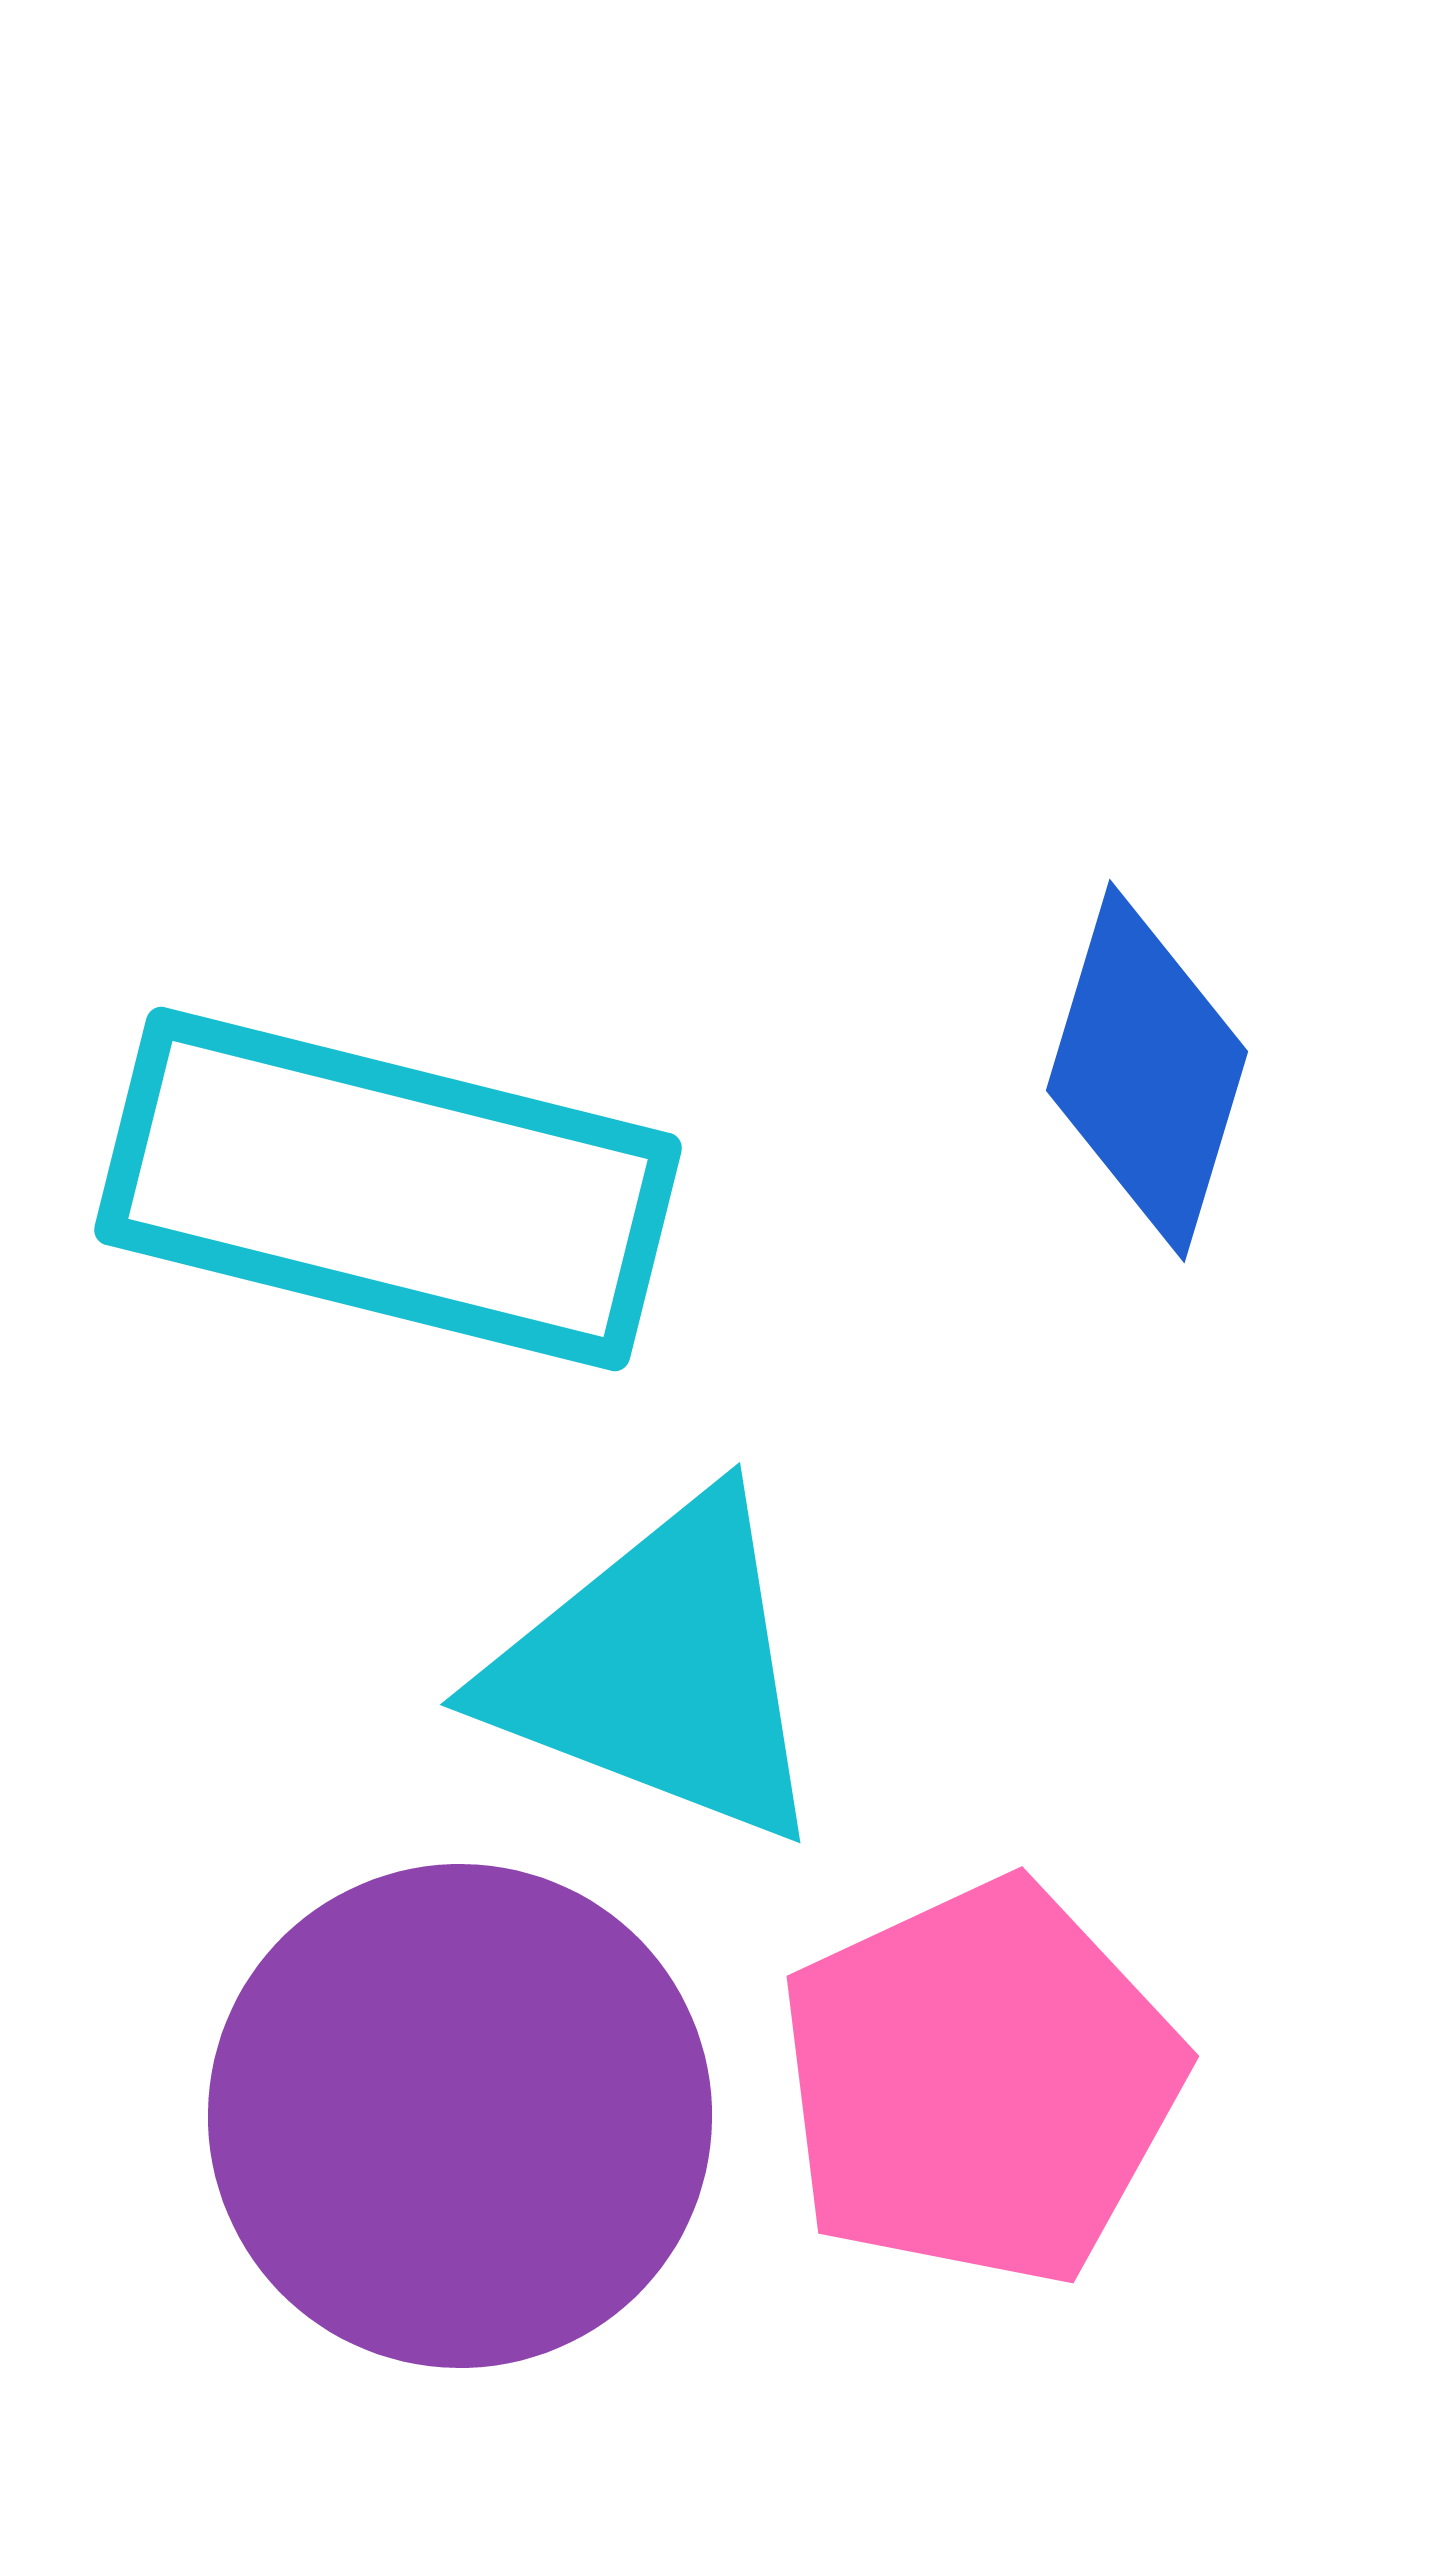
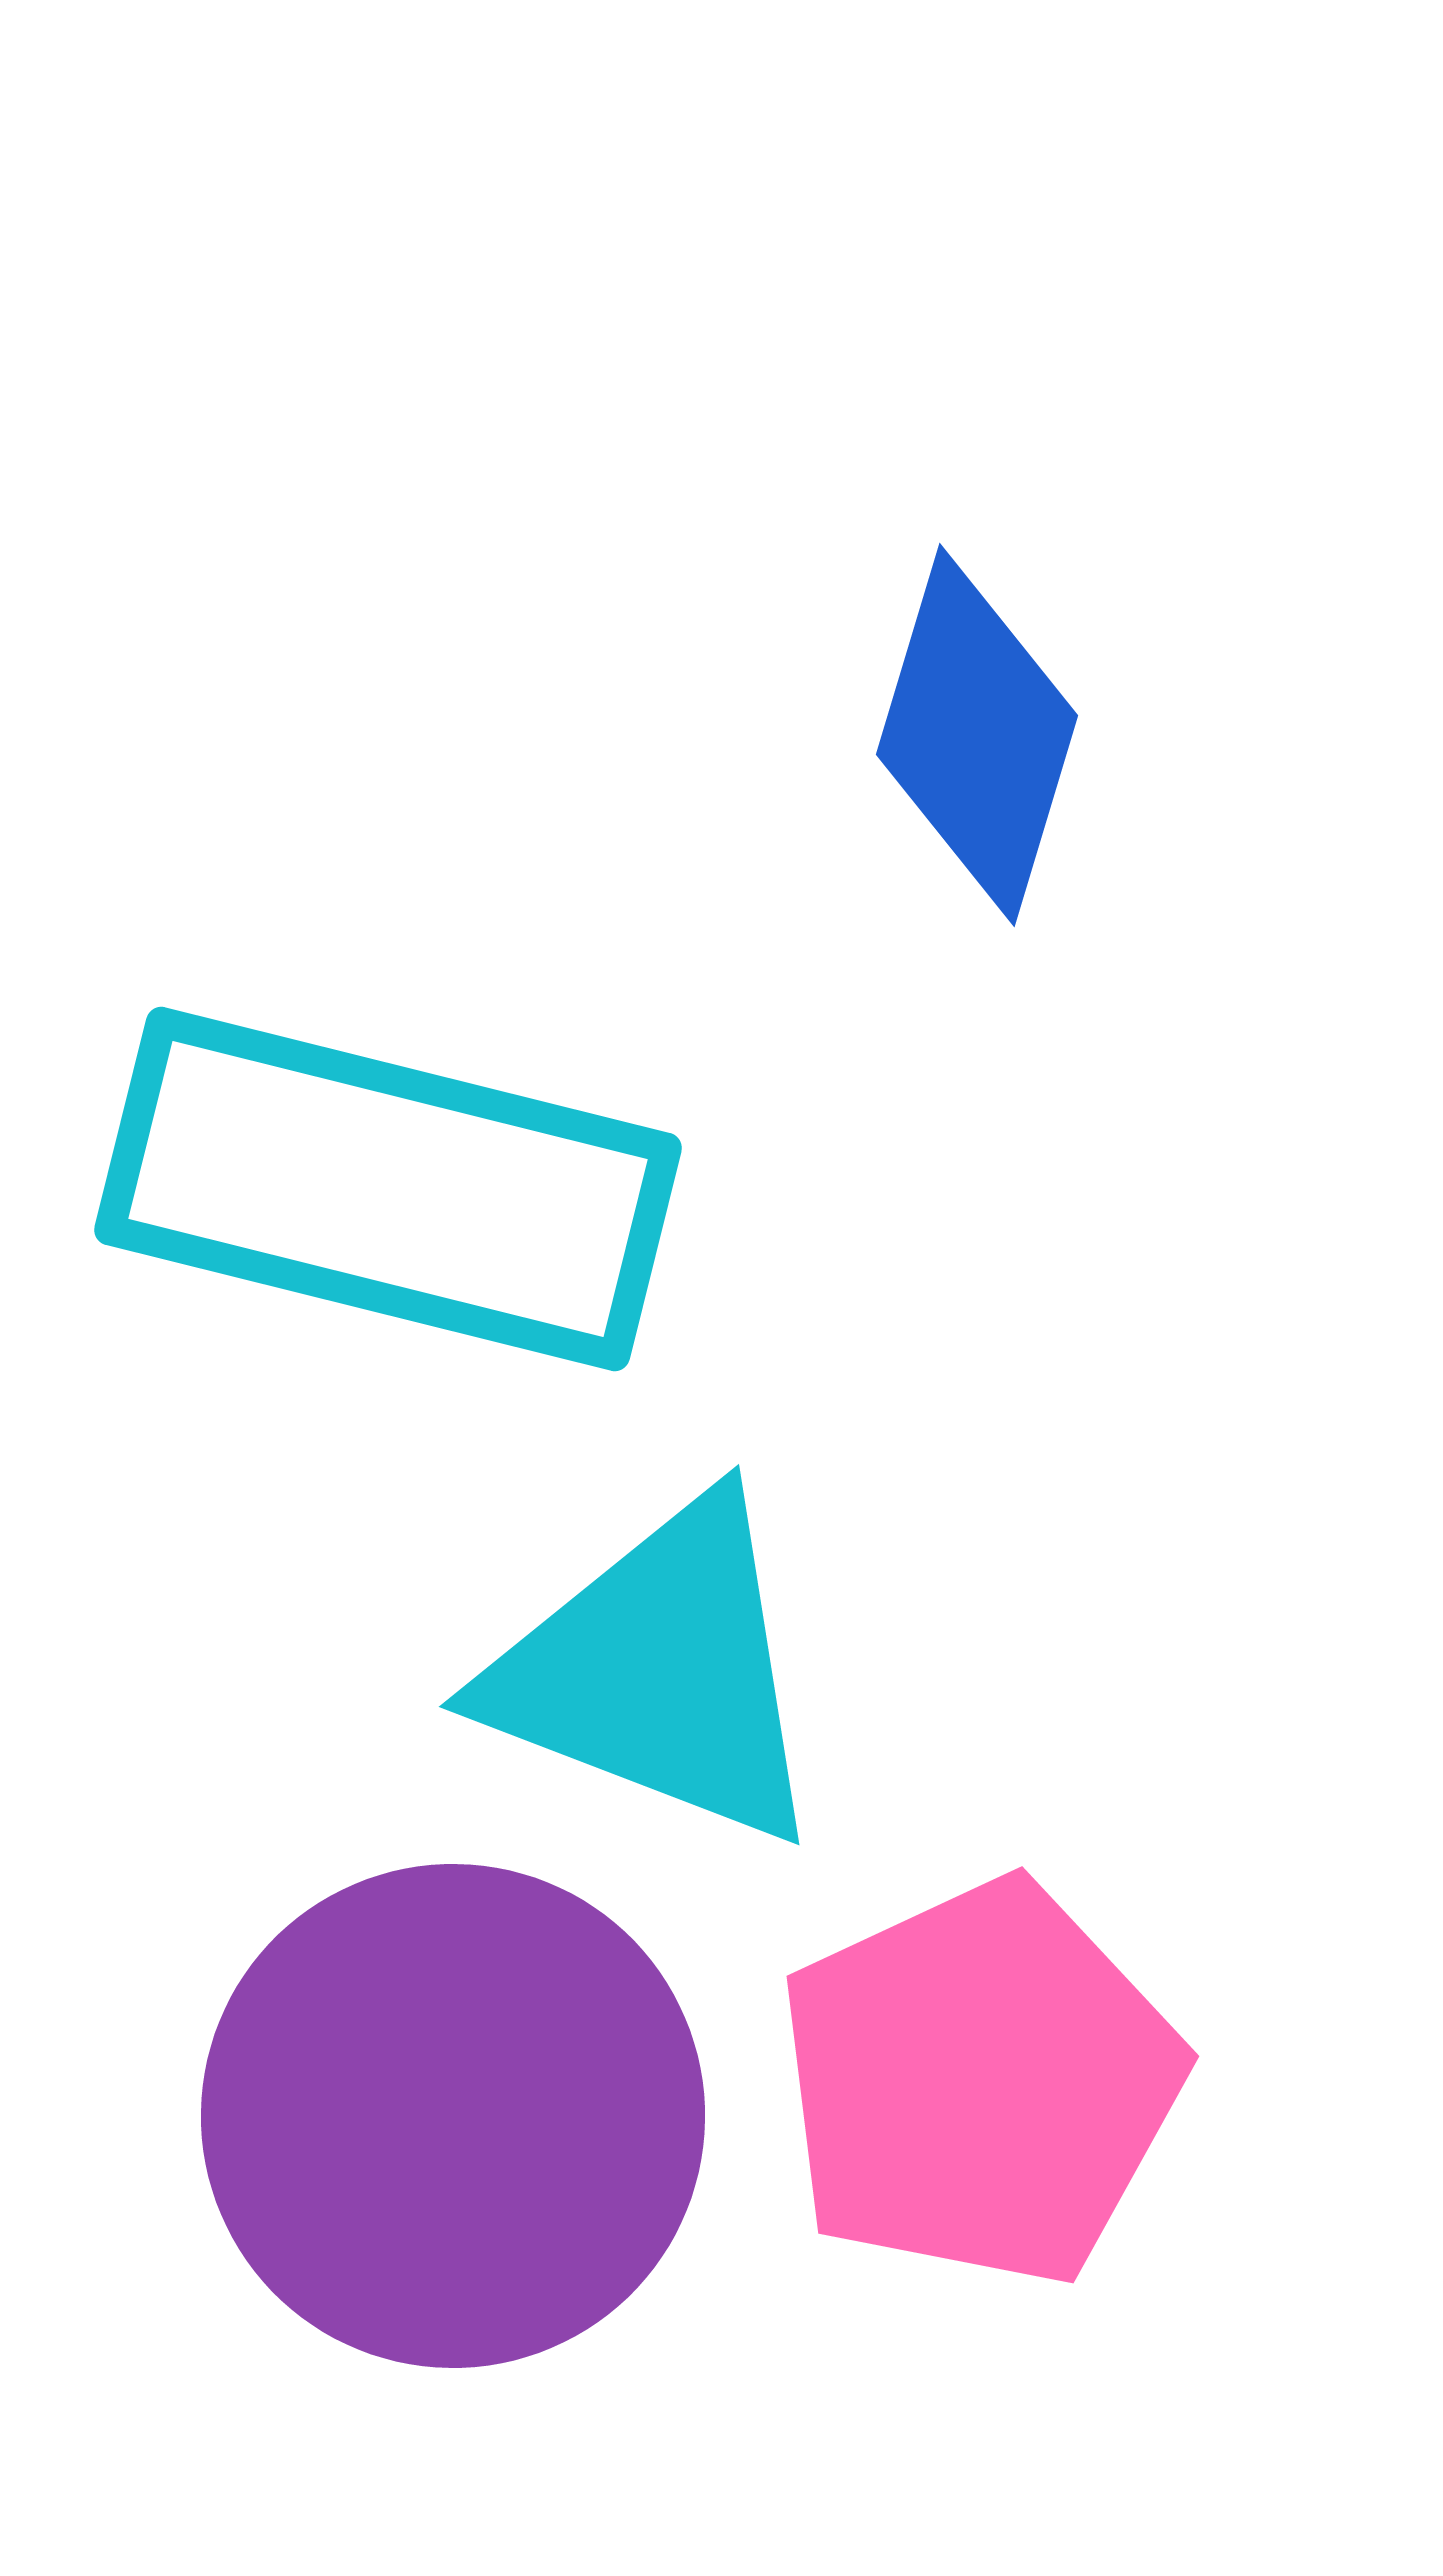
blue diamond: moved 170 px left, 336 px up
cyan triangle: moved 1 px left, 2 px down
purple circle: moved 7 px left
